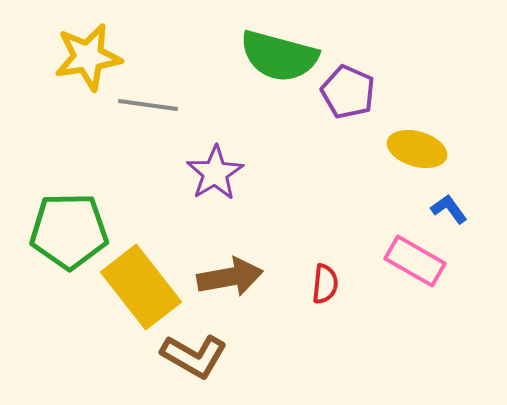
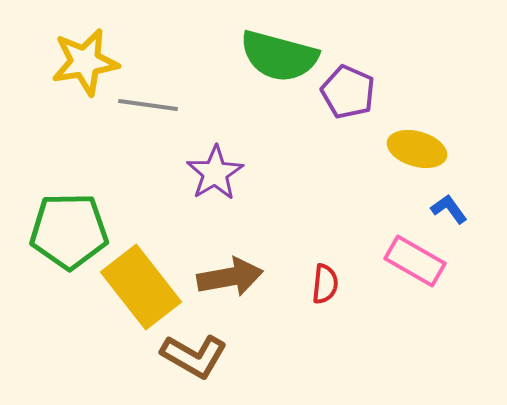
yellow star: moved 3 px left, 5 px down
